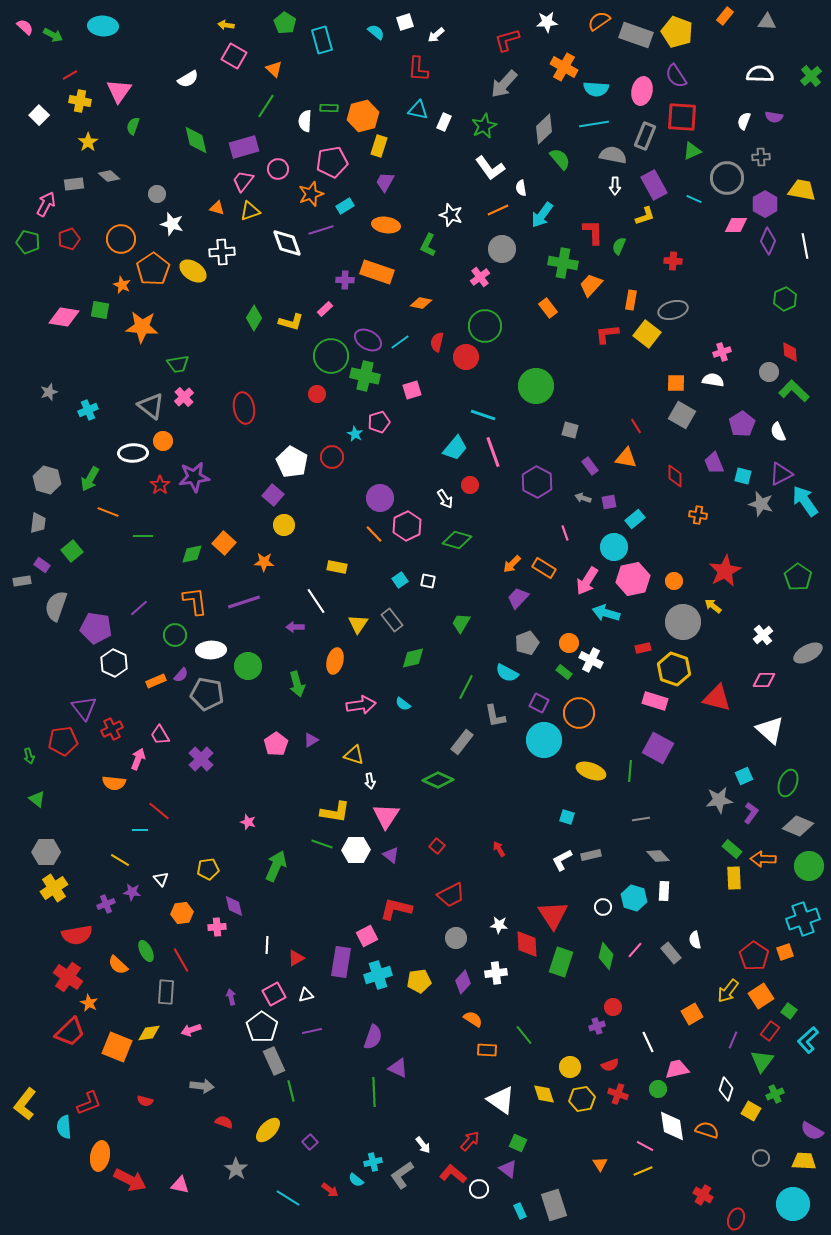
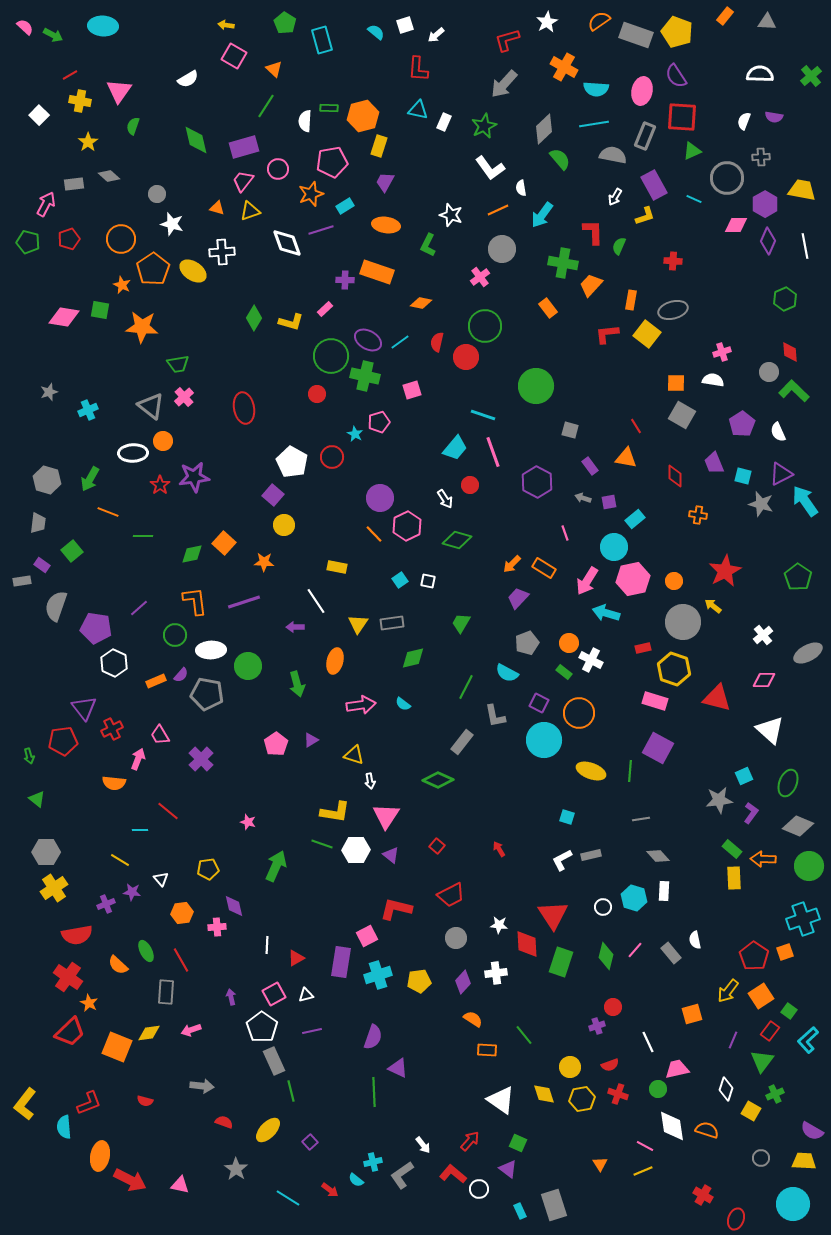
white square at (405, 22): moved 3 px down
white star at (547, 22): rotated 25 degrees counterclockwise
white arrow at (615, 186): moved 11 px down; rotated 30 degrees clockwise
gray rectangle at (392, 620): moved 3 px down; rotated 60 degrees counterclockwise
red line at (159, 811): moved 9 px right
orange square at (692, 1014): rotated 15 degrees clockwise
